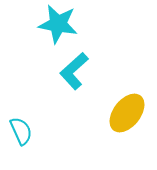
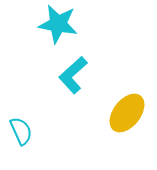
cyan L-shape: moved 1 px left, 4 px down
